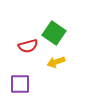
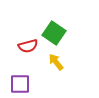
yellow arrow: rotated 72 degrees clockwise
